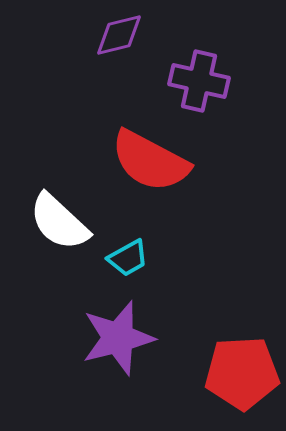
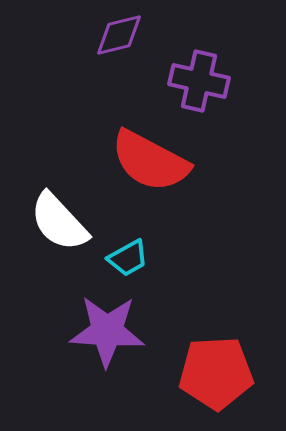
white semicircle: rotated 4 degrees clockwise
purple star: moved 11 px left, 7 px up; rotated 18 degrees clockwise
red pentagon: moved 26 px left
